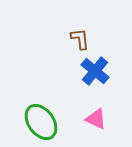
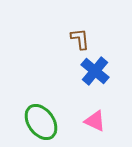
pink triangle: moved 1 px left, 2 px down
